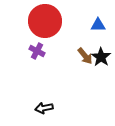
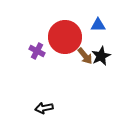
red circle: moved 20 px right, 16 px down
black star: moved 1 px up; rotated 12 degrees clockwise
